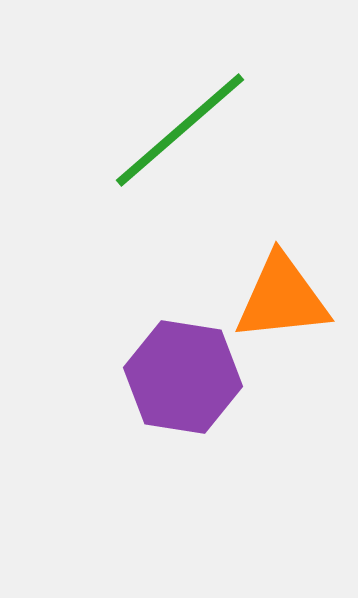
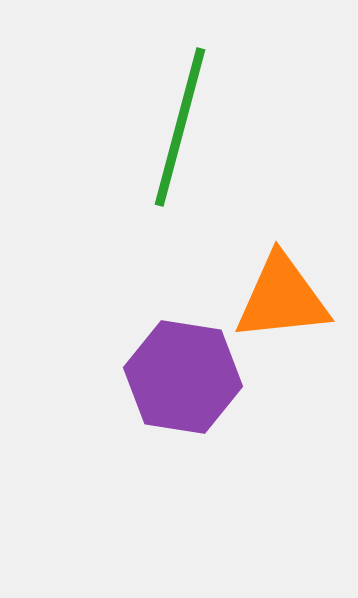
green line: moved 3 px up; rotated 34 degrees counterclockwise
